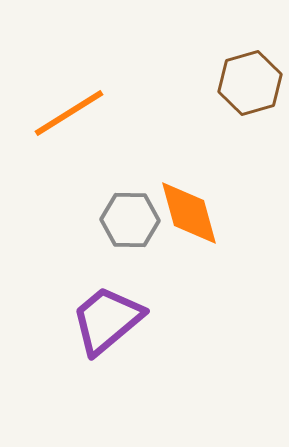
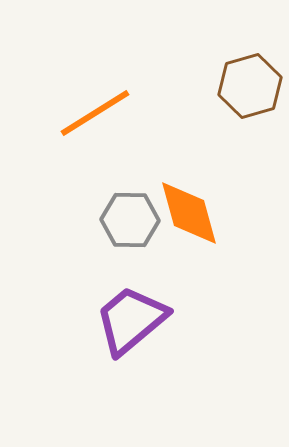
brown hexagon: moved 3 px down
orange line: moved 26 px right
purple trapezoid: moved 24 px right
